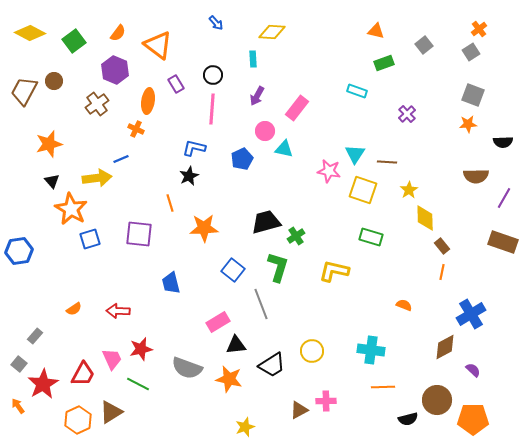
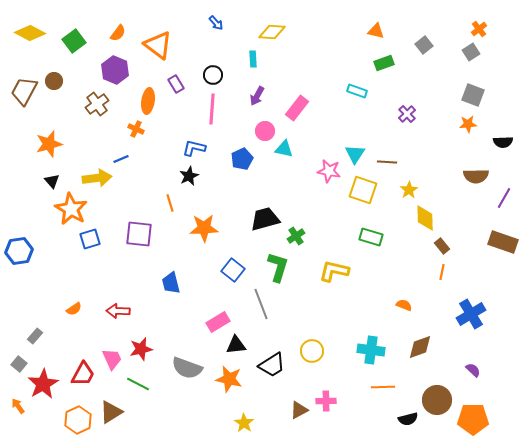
black trapezoid at (266, 222): moved 1 px left, 3 px up
brown diamond at (445, 347): moved 25 px left; rotated 8 degrees clockwise
yellow star at (245, 427): moved 1 px left, 4 px up; rotated 18 degrees counterclockwise
